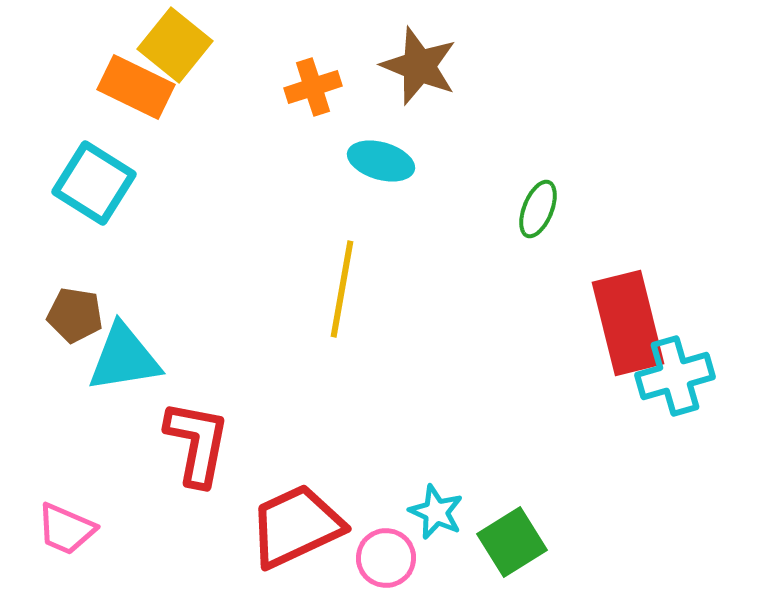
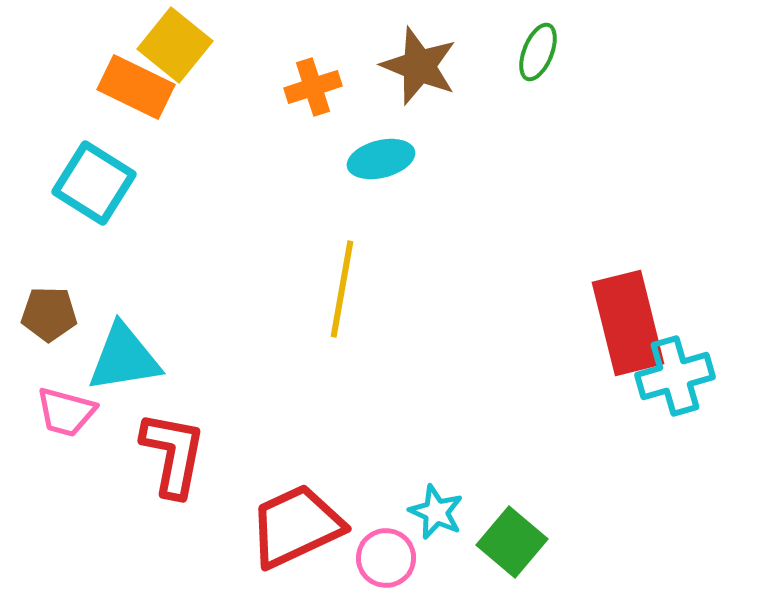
cyan ellipse: moved 2 px up; rotated 30 degrees counterclockwise
green ellipse: moved 157 px up
brown pentagon: moved 26 px left, 1 px up; rotated 8 degrees counterclockwise
red L-shape: moved 24 px left, 11 px down
pink trapezoid: moved 117 px up; rotated 8 degrees counterclockwise
green square: rotated 18 degrees counterclockwise
